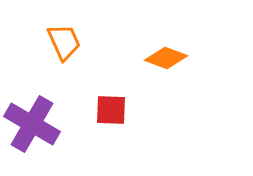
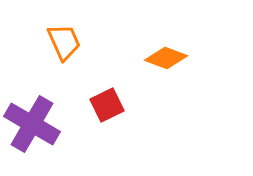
red square: moved 4 px left, 5 px up; rotated 28 degrees counterclockwise
